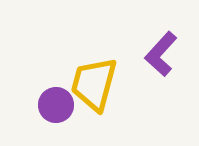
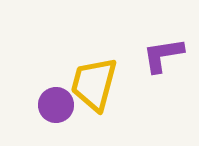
purple L-shape: moved 2 px right, 1 px down; rotated 39 degrees clockwise
